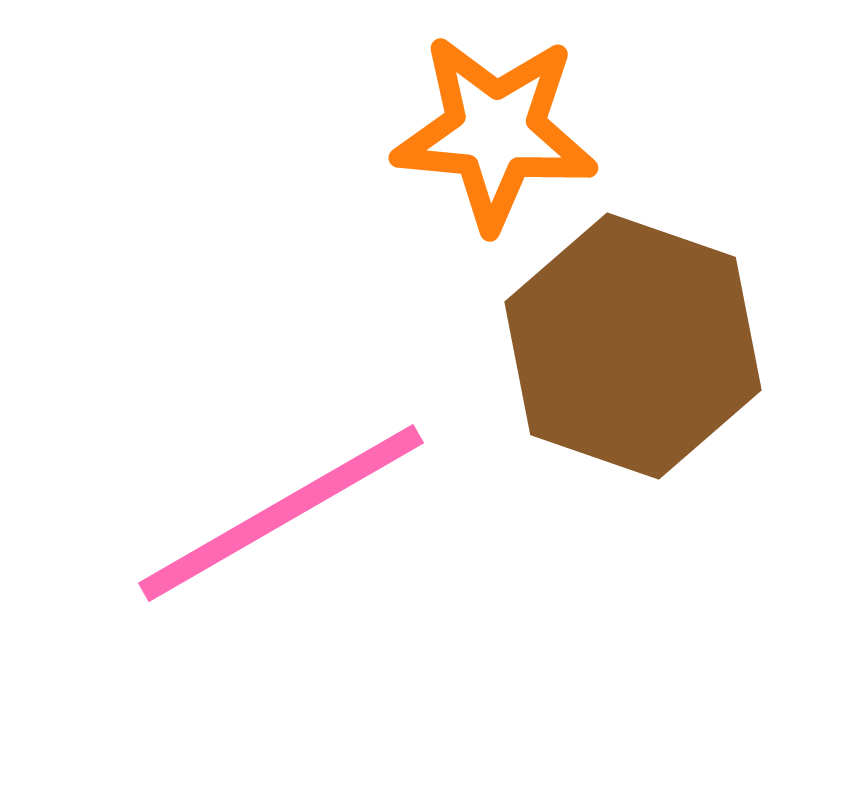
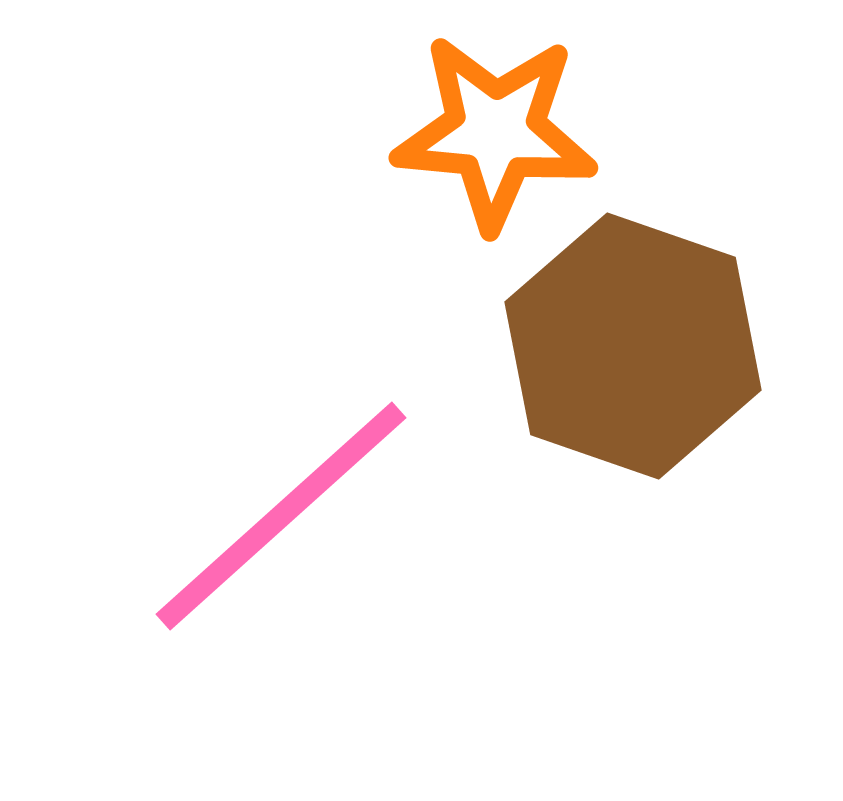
pink line: moved 3 px down; rotated 12 degrees counterclockwise
